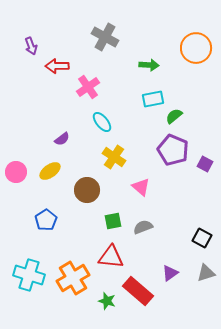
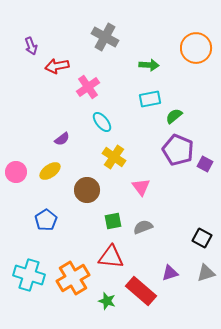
red arrow: rotated 10 degrees counterclockwise
cyan rectangle: moved 3 px left
purple pentagon: moved 5 px right
pink triangle: rotated 12 degrees clockwise
purple triangle: rotated 18 degrees clockwise
red rectangle: moved 3 px right
